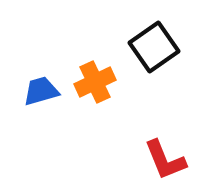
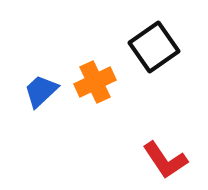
blue trapezoid: rotated 27 degrees counterclockwise
red L-shape: rotated 12 degrees counterclockwise
